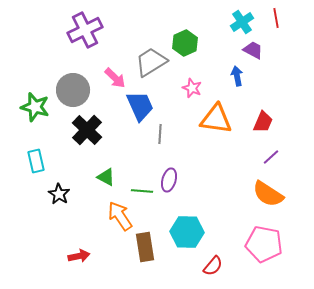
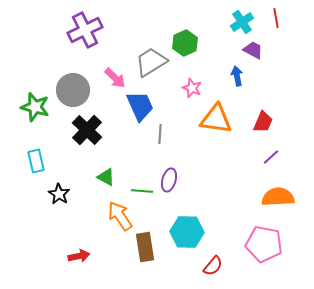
orange semicircle: moved 10 px right, 3 px down; rotated 144 degrees clockwise
